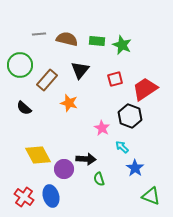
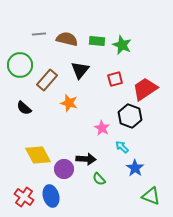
green semicircle: rotated 24 degrees counterclockwise
